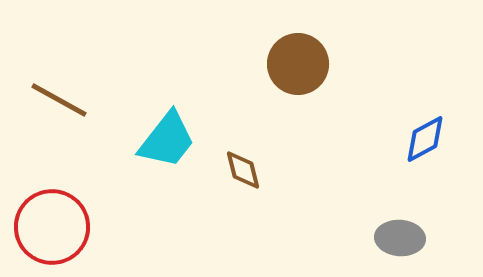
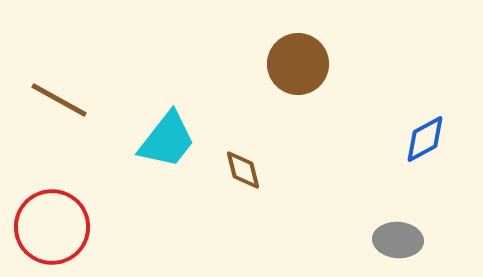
gray ellipse: moved 2 px left, 2 px down
